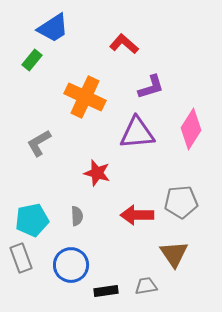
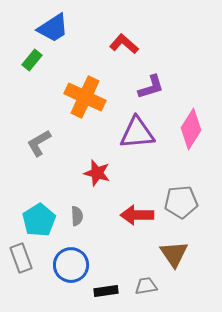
cyan pentagon: moved 7 px right; rotated 20 degrees counterclockwise
